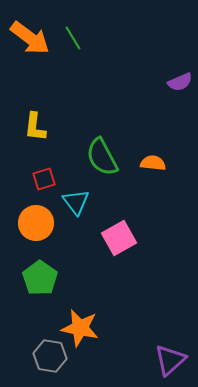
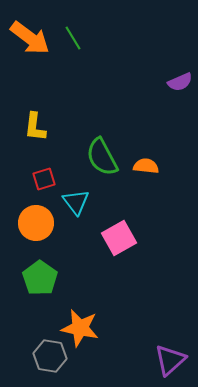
orange semicircle: moved 7 px left, 3 px down
